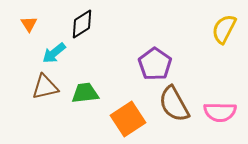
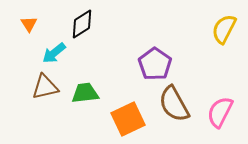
pink semicircle: rotated 116 degrees clockwise
orange square: rotated 8 degrees clockwise
